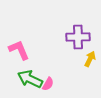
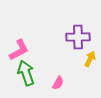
pink L-shape: rotated 85 degrees clockwise
green arrow: moved 4 px left, 6 px up; rotated 45 degrees clockwise
pink semicircle: moved 10 px right, 1 px up
